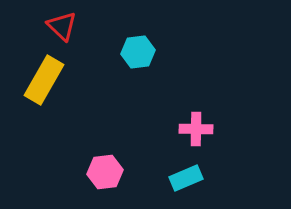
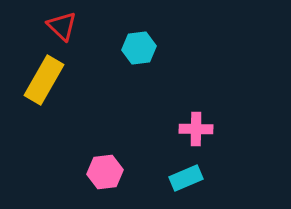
cyan hexagon: moved 1 px right, 4 px up
